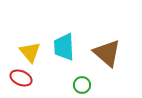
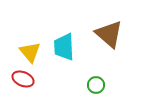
brown triangle: moved 2 px right, 19 px up
red ellipse: moved 2 px right, 1 px down
green circle: moved 14 px right
